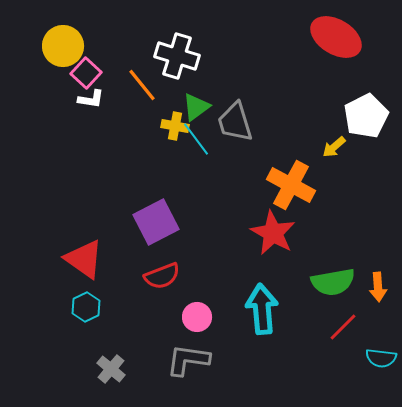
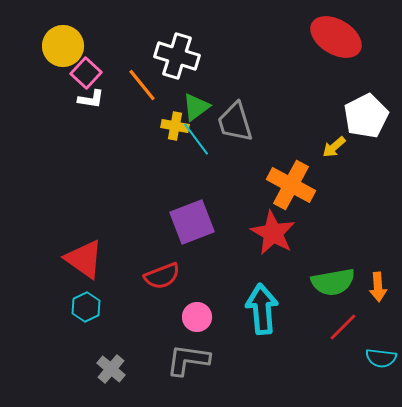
purple square: moved 36 px right; rotated 6 degrees clockwise
